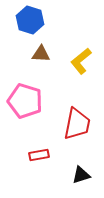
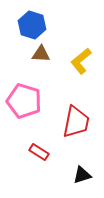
blue hexagon: moved 2 px right, 5 px down
pink pentagon: moved 1 px left
red trapezoid: moved 1 px left, 2 px up
red rectangle: moved 3 px up; rotated 42 degrees clockwise
black triangle: moved 1 px right
